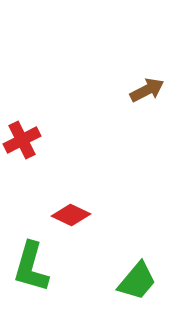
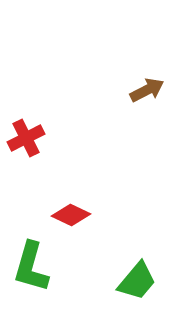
red cross: moved 4 px right, 2 px up
